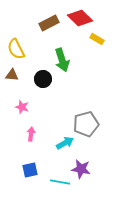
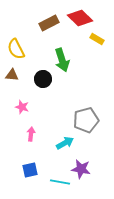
gray pentagon: moved 4 px up
